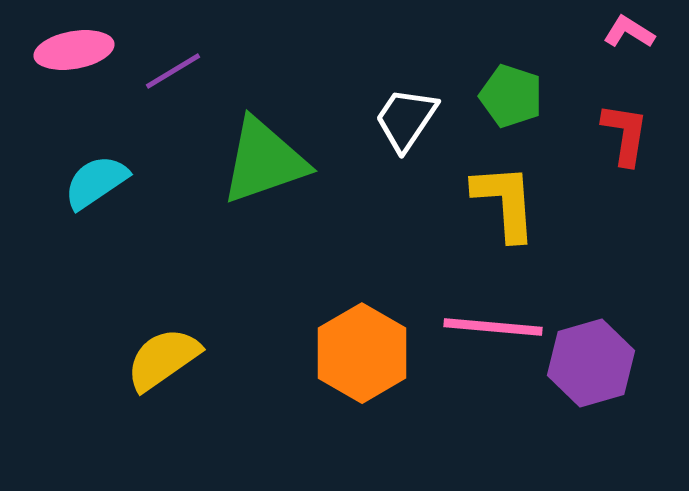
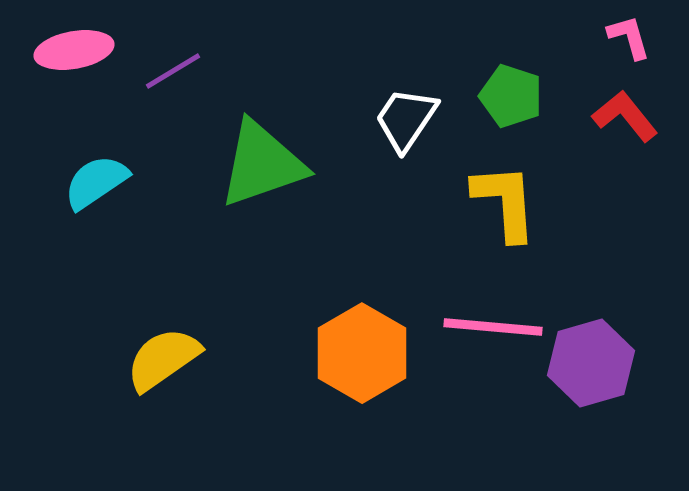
pink L-shape: moved 5 px down; rotated 42 degrees clockwise
red L-shape: moved 18 px up; rotated 48 degrees counterclockwise
green triangle: moved 2 px left, 3 px down
